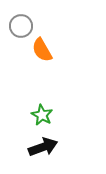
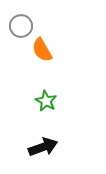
green star: moved 4 px right, 14 px up
